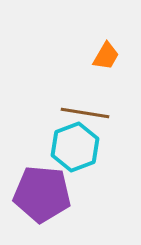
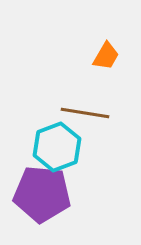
cyan hexagon: moved 18 px left
